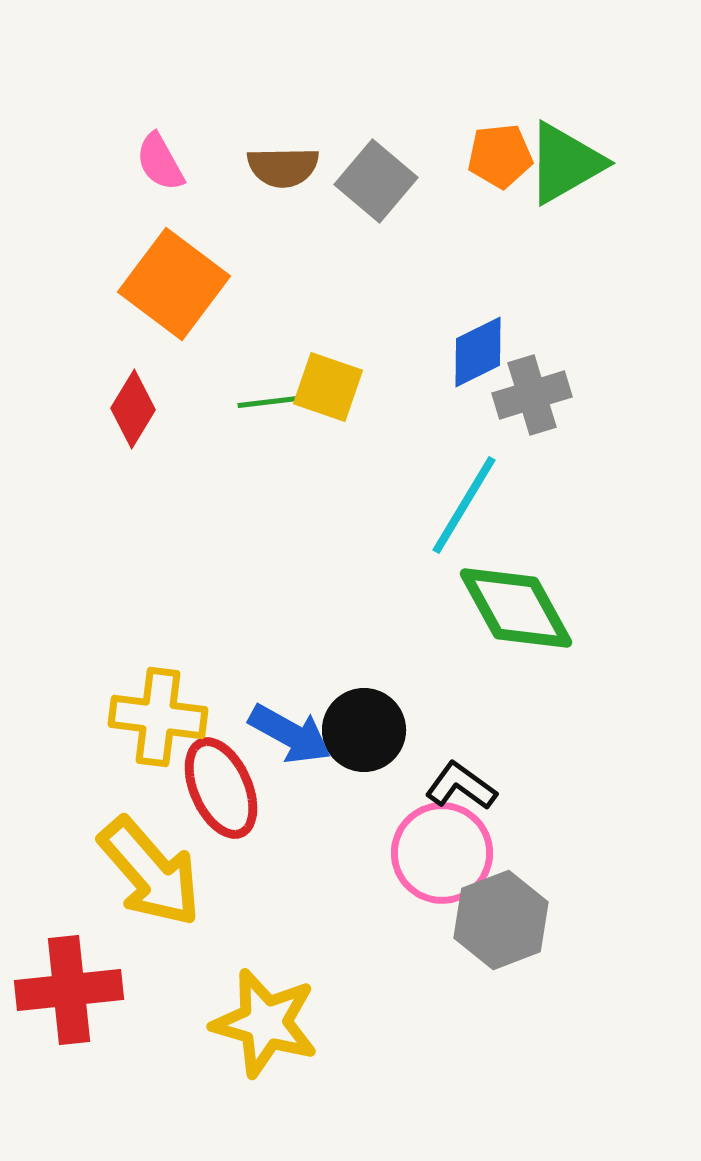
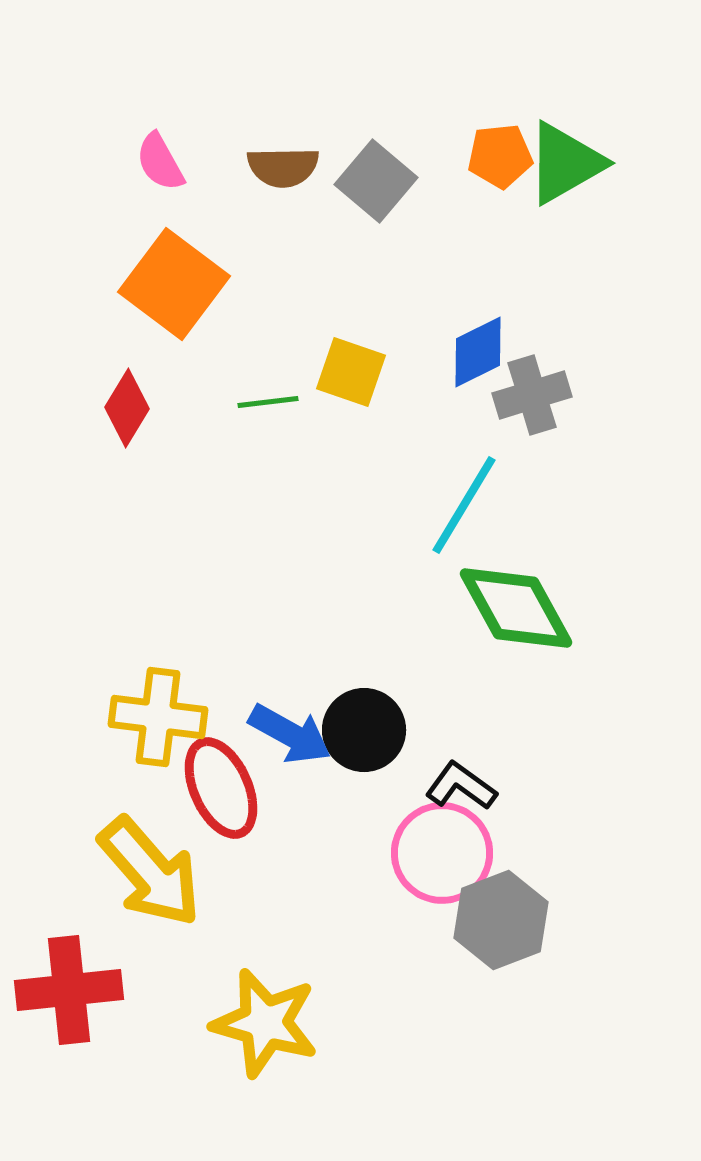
yellow square: moved 23 px right, 15 px up
red diamond: moved 6 px left, 1 px up
